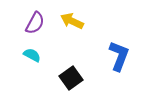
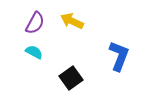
cyan semicircle: moved 2 px right, 3 px up
